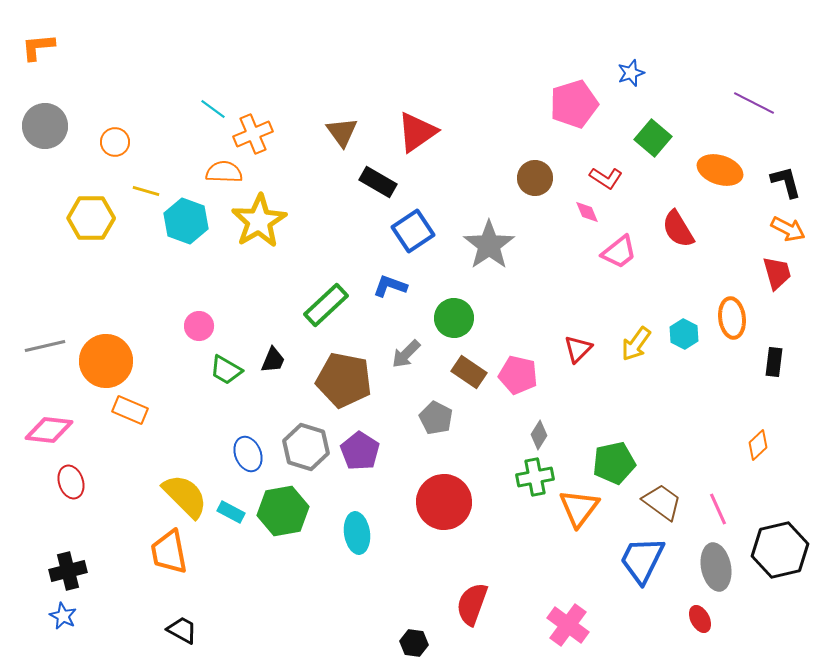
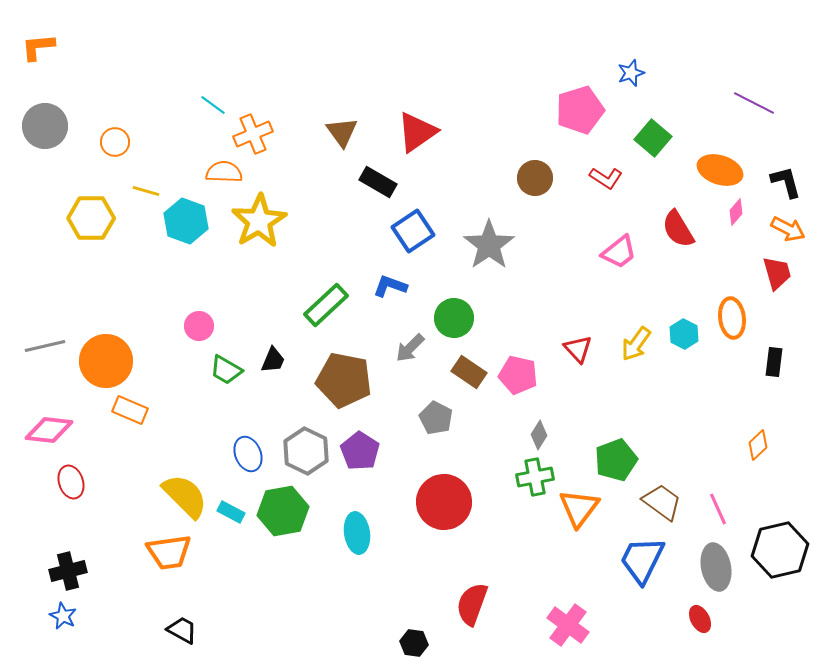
pink pentagon at (574, 104): moved 6 px right, 6 px down
cyan line at (213, 109): moved 4 px up
pink diamond at (587, 212): moved 149 px right; rotated 64 degrees clockwise
red triangle at (578, 349): rotated 28 degrees counterclockwise
gray arrow at (406, 354): moved 4 px right, 6 px up
gray hexagon at (306, 447): moved 4 px down; rotated 9 degrees clockwise
green pentagon at (614, 463): moved 2 px right, 3 px up; rotated 9 degrees counterclockwise
orange trapezoid at (169, 552): rotated 87 degrees counterclockwise
